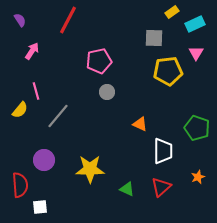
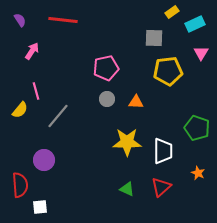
red line: moved 5 px left; rotated 68 degrees clockwise
pink triangle: moved 5 px right
pink pentagon: moved 7 px right, 7 px down
gray circle: moved 7 px down
orange triangle: moved 4 px left, 22 px up; rotated 21 degrees counterclockwise
yellow star: moved 37 px right, 27 px up
orange star: moved 4 px up; rotated 24 degrees counterclockwise
